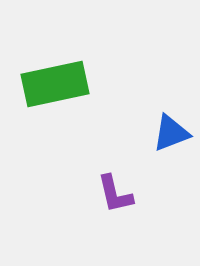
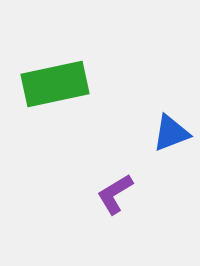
purple L-shape: rotated 72 degrees clockwise
